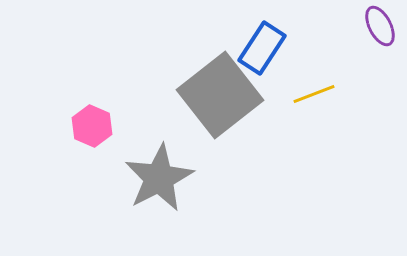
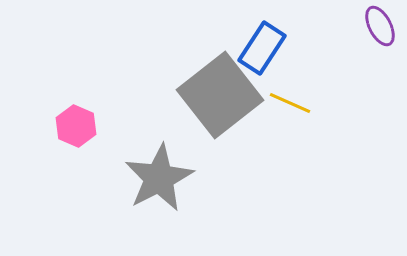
yellow line: moved 24 px left, 9 px down; rotated 45 degrees clockwise
pink hexagon: moved 16 px left
